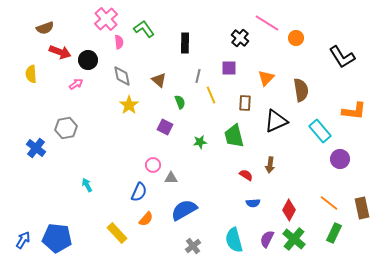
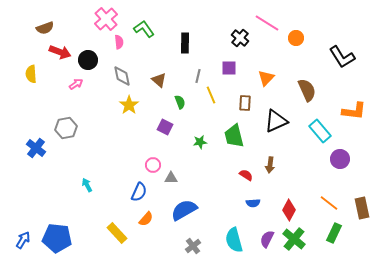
brown semicircle at (301, 90): moved 6 px right; rotated 15 degrees counterclockwise
